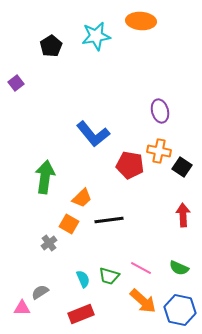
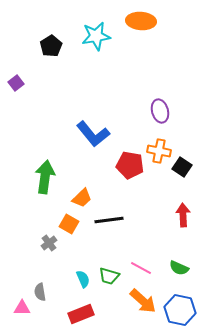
gray semicircle: rotated 66 degrees counterclockwise
